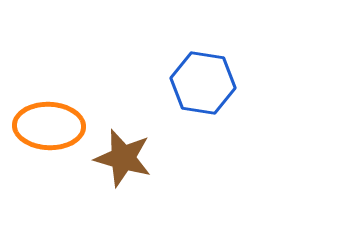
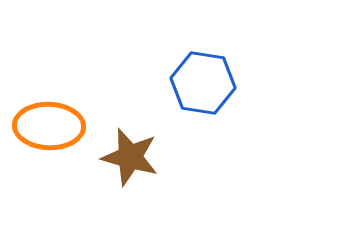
brown star: moved 7 px right, 1 px up
